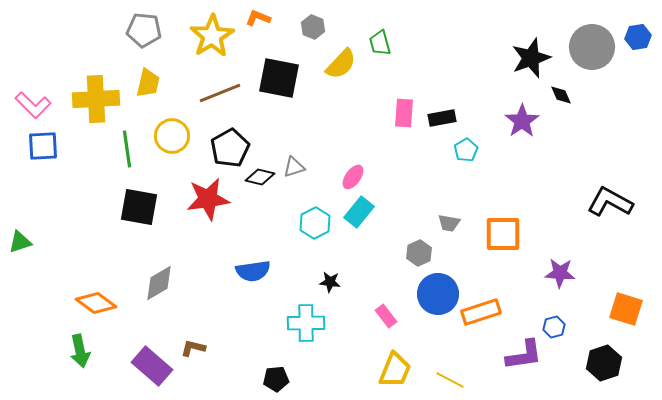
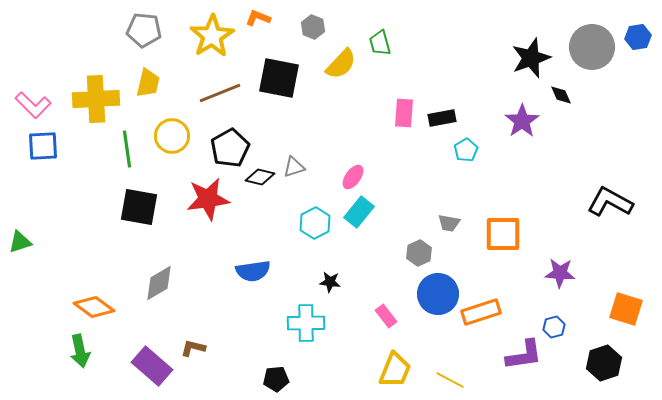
orange diamond at (96, 303): moved 2 px left, 4 px down
